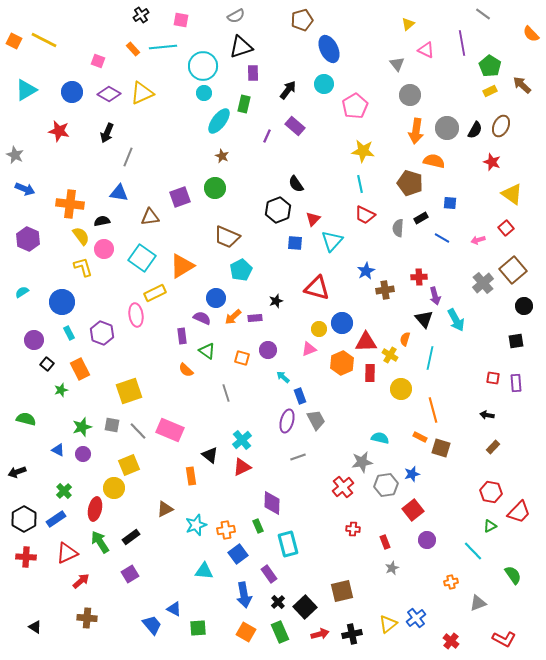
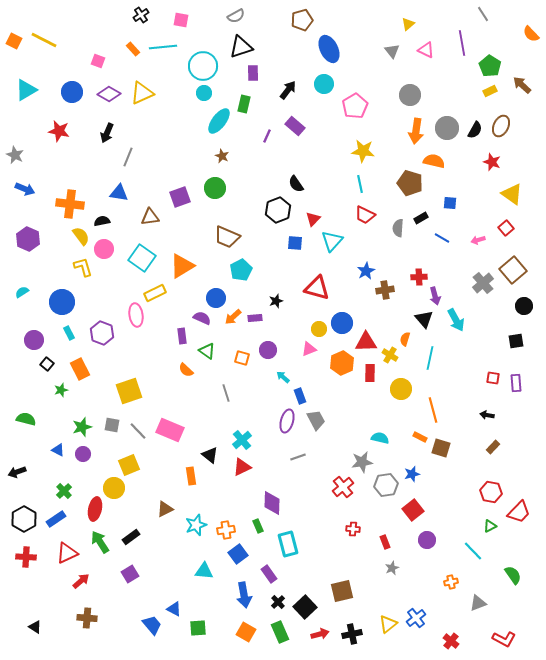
gray line at (483, 14): rotated 21 degrees clockwise
gray triangle at (397, 64): moved 5 px left, 13 px up
